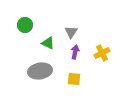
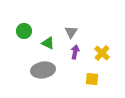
green circle: moved 1 px left, 6 px down
yellow cross: rotated 21 degrees counterclockwise
gray ellipse: moved 3 px right, 1 px up
yellow square: moved 18 px right
